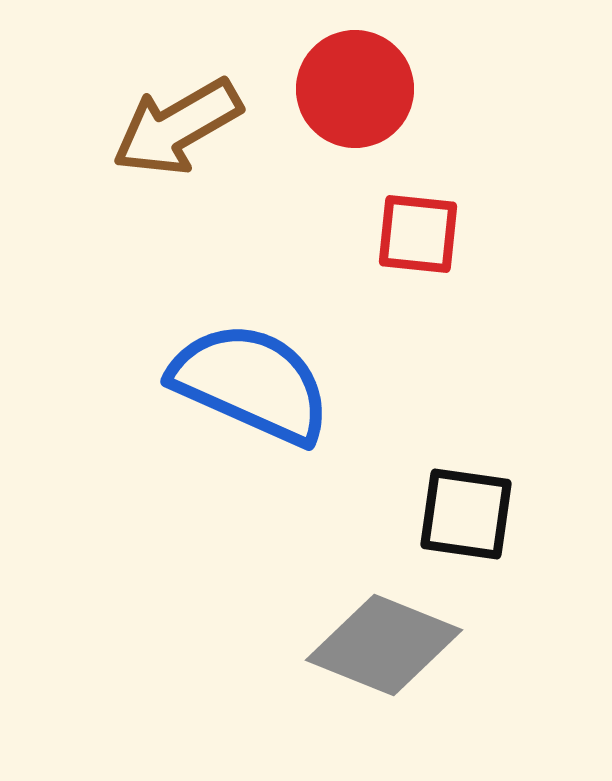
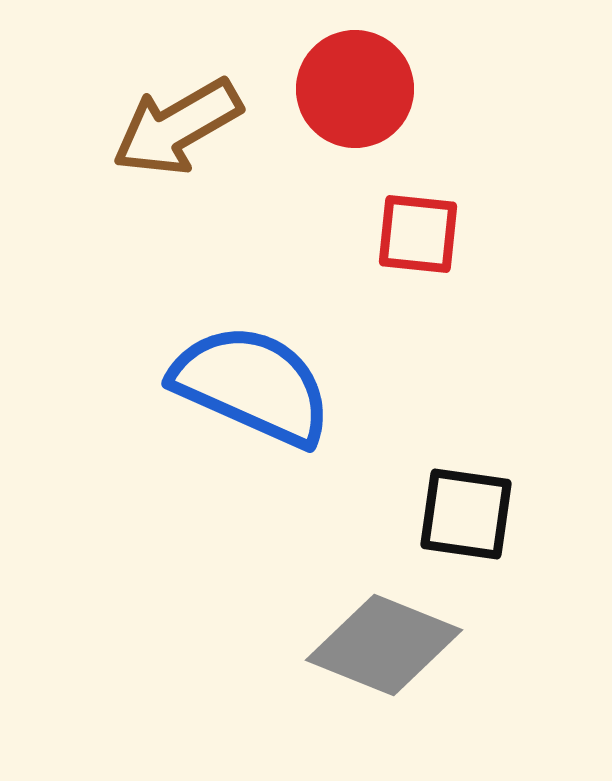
blue semicircle: moved 1 px right, 2 px down
